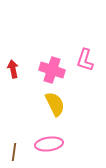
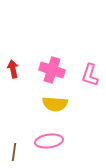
pink L-shape: moved 5 px right, 15 px down
yellow semicircle: rotated 120 degrees clockwise
pink ellipse: moved 3 px up
